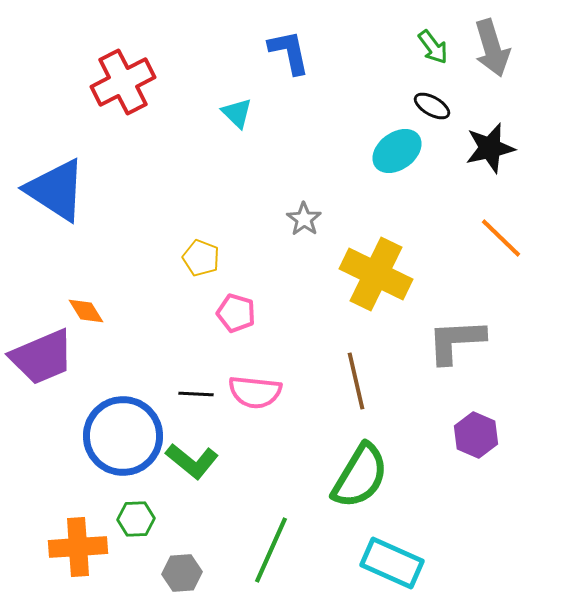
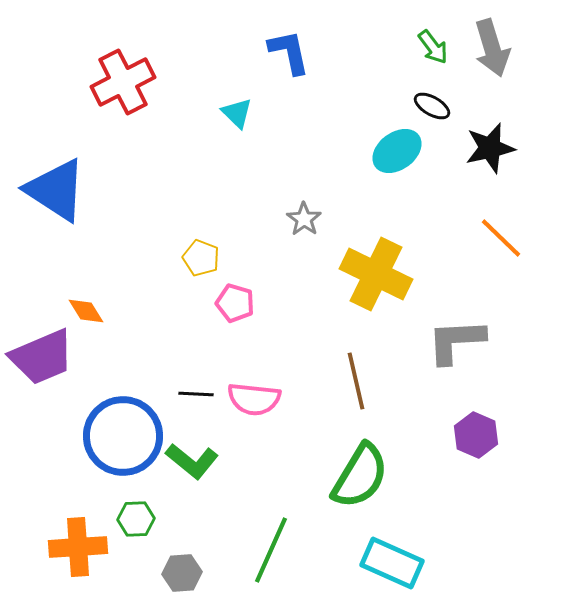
pink pentagon: moved 1 px left, 10 px up
pink semicircle: moved 1 px left, 7 px down
